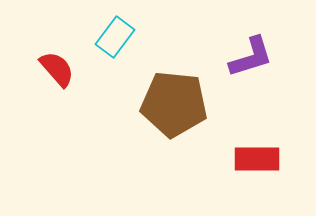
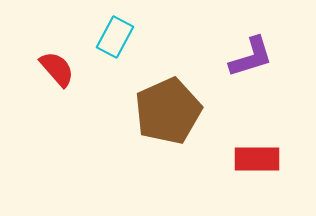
cyan rectangle: rotated 9 degrees counterclockwise
brown pentagon: moved 6 px left, 7 px down; rotated 30 degrees counterclockwise
